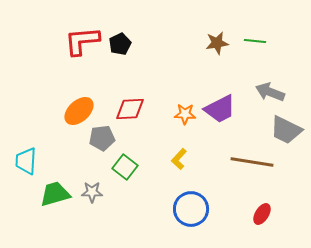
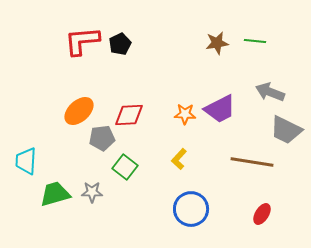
red diamond: moved 1 px left, 6 px down
